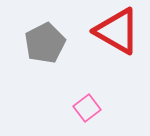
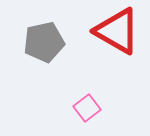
gray pentagon: moved 1 px left, 1 px up; rotated 15 degrees clockwise
